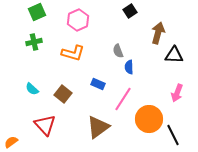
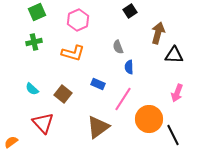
gray semicircle: moved 4 px up
red triangle: moved 2 px left, 2 px up
